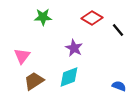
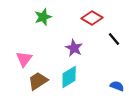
green star: rotated 18 degrees counterclockwise
black line: moved 4 px left, 9 px down
pink triangle: moved 2 px right, 3 px down
cyan diamond: rotated 10 degrees counterclockwise
brown trapezoid: moved 4 px right
blue semicircle: moved 2 px left
